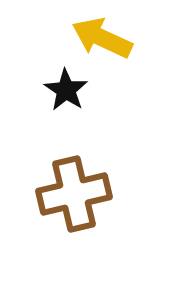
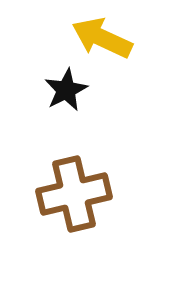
black star: rotated 12 degrees clockwise
